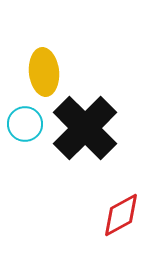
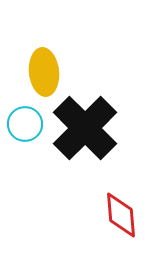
red diamond: rotated 66 degrees counterclockwise
